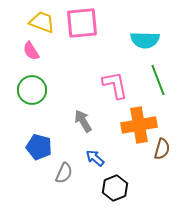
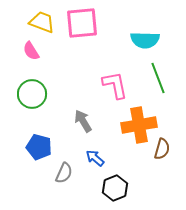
green line: moved 2 px up
green circle: moved 4 px down
